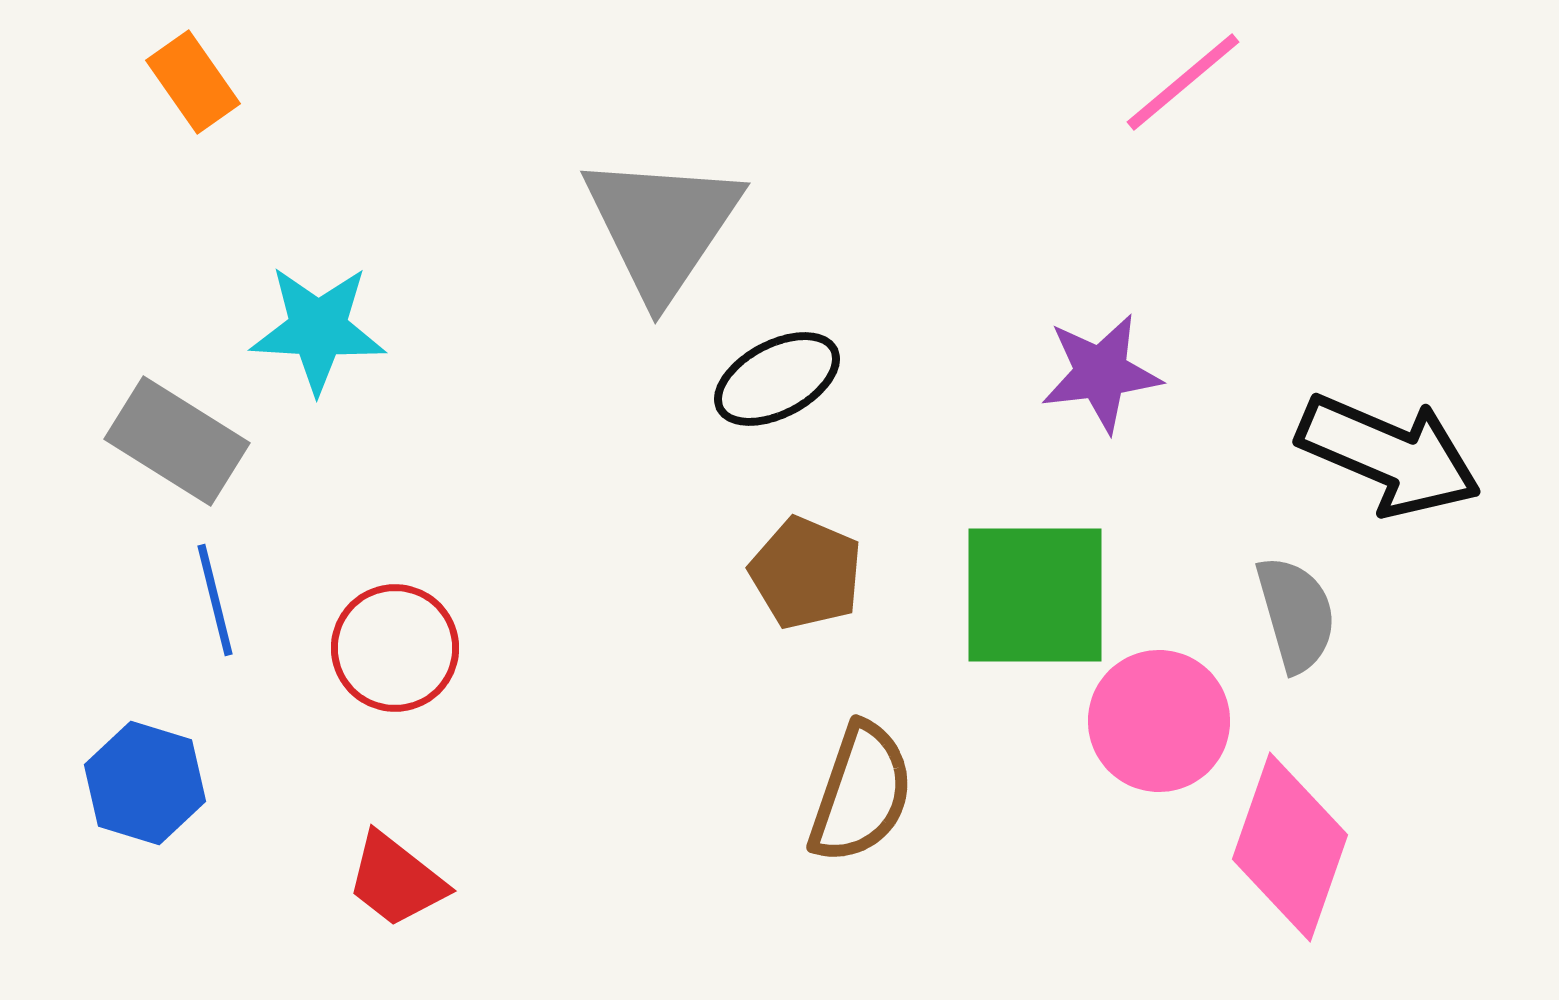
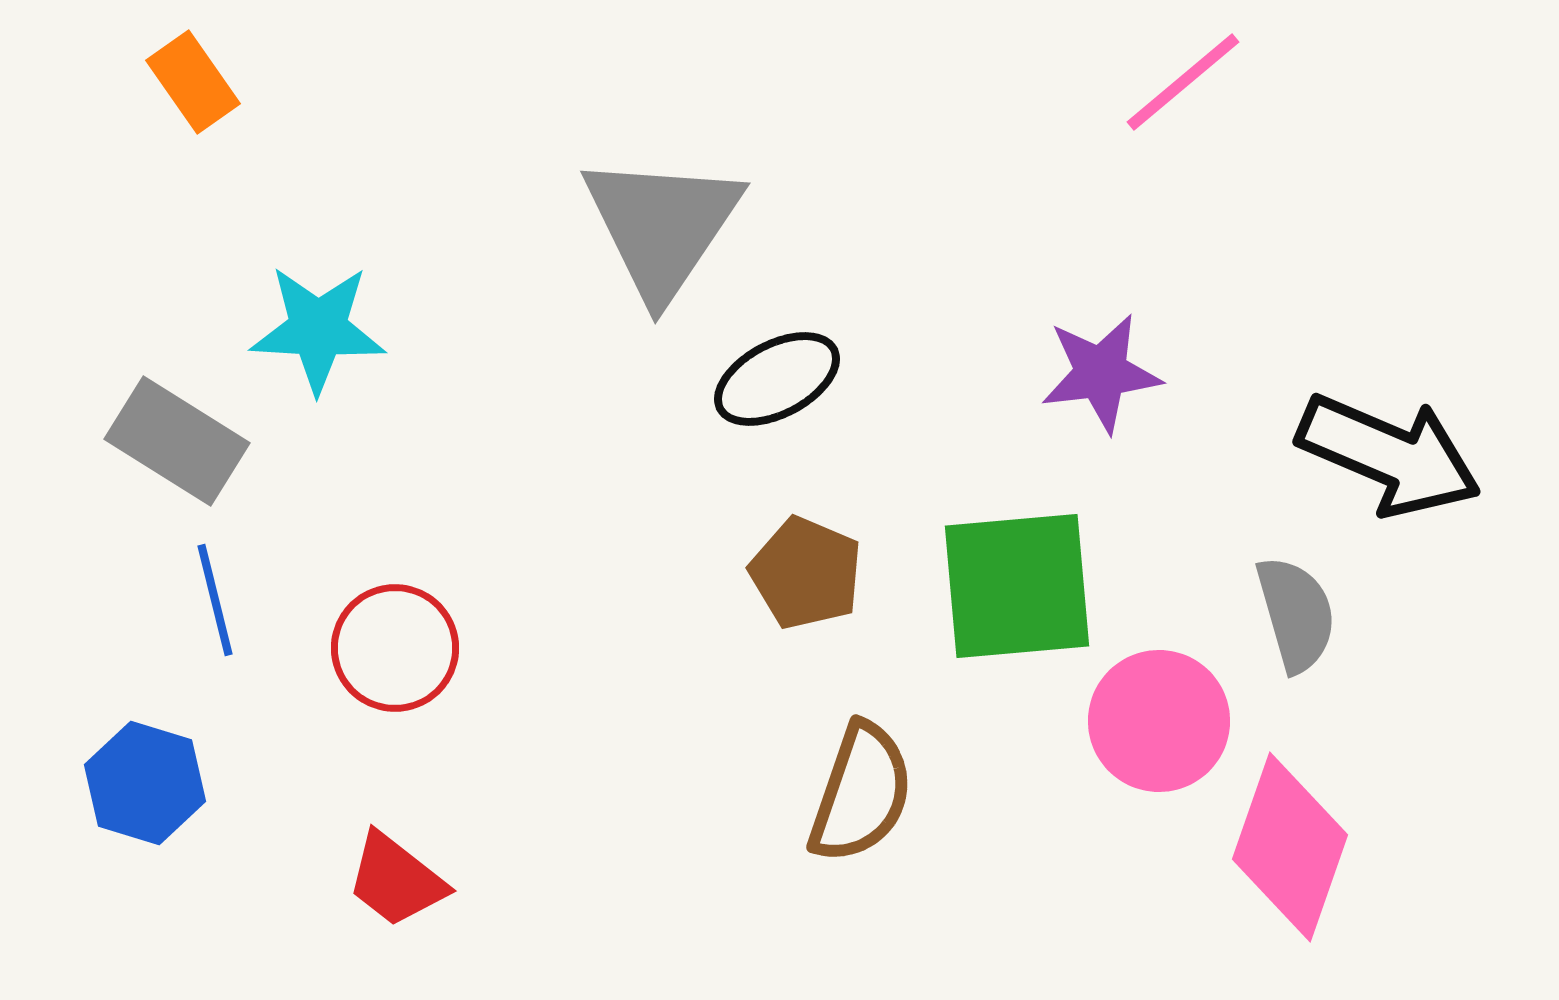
green square: moved 18 px left, 9 px up; rotated 5 degrees counterclockwise
